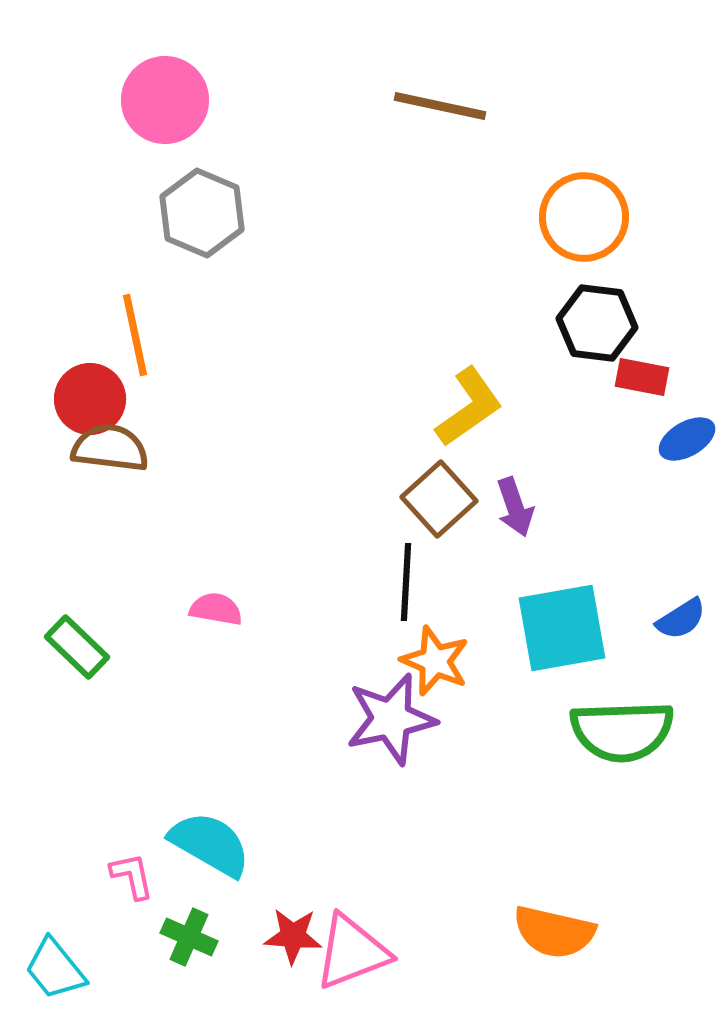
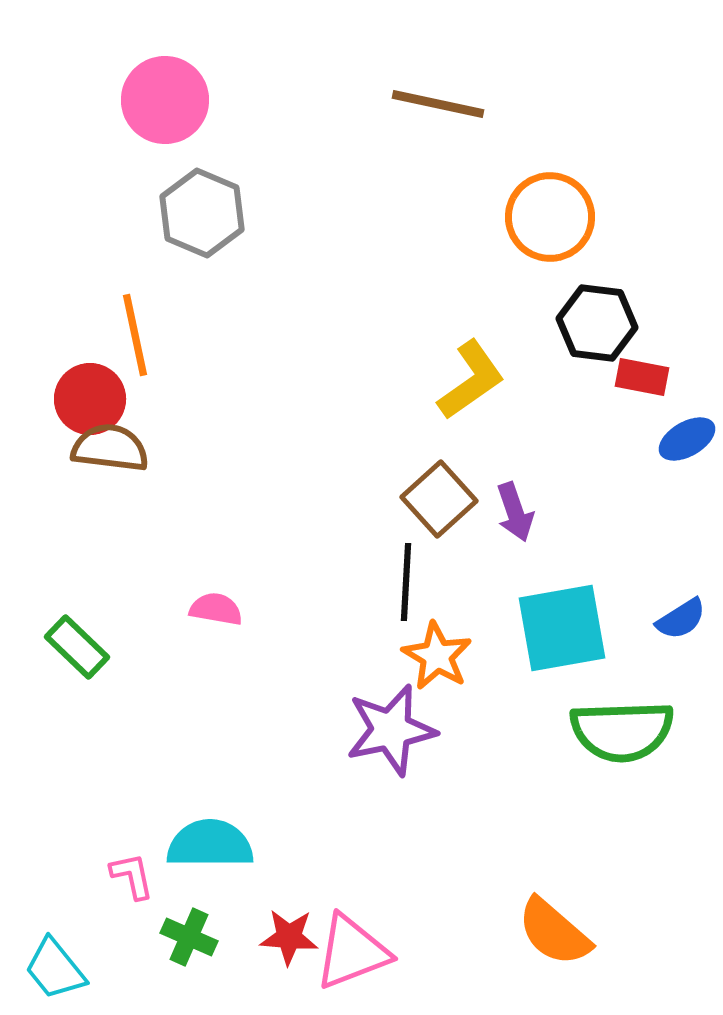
brown line: moved 2 px left, 2 px up
orange circle: moved 34 px left
yellow L-shape: moved 2 px right, 27 px up
purple arrow: moved 5 px down
orange star: moved 2 px right, 5 px up; rotated 8 degrees clockwise
purple star: moved 11 px down
cyan semicircle: rotated 30 degrees counterclockwise
orange semicircle: rotated 28 degrees clockwise
red star: moved 4 px left, 1 px down
